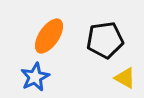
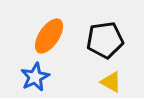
yellow triangle: moved 14 px left, 4 px down
